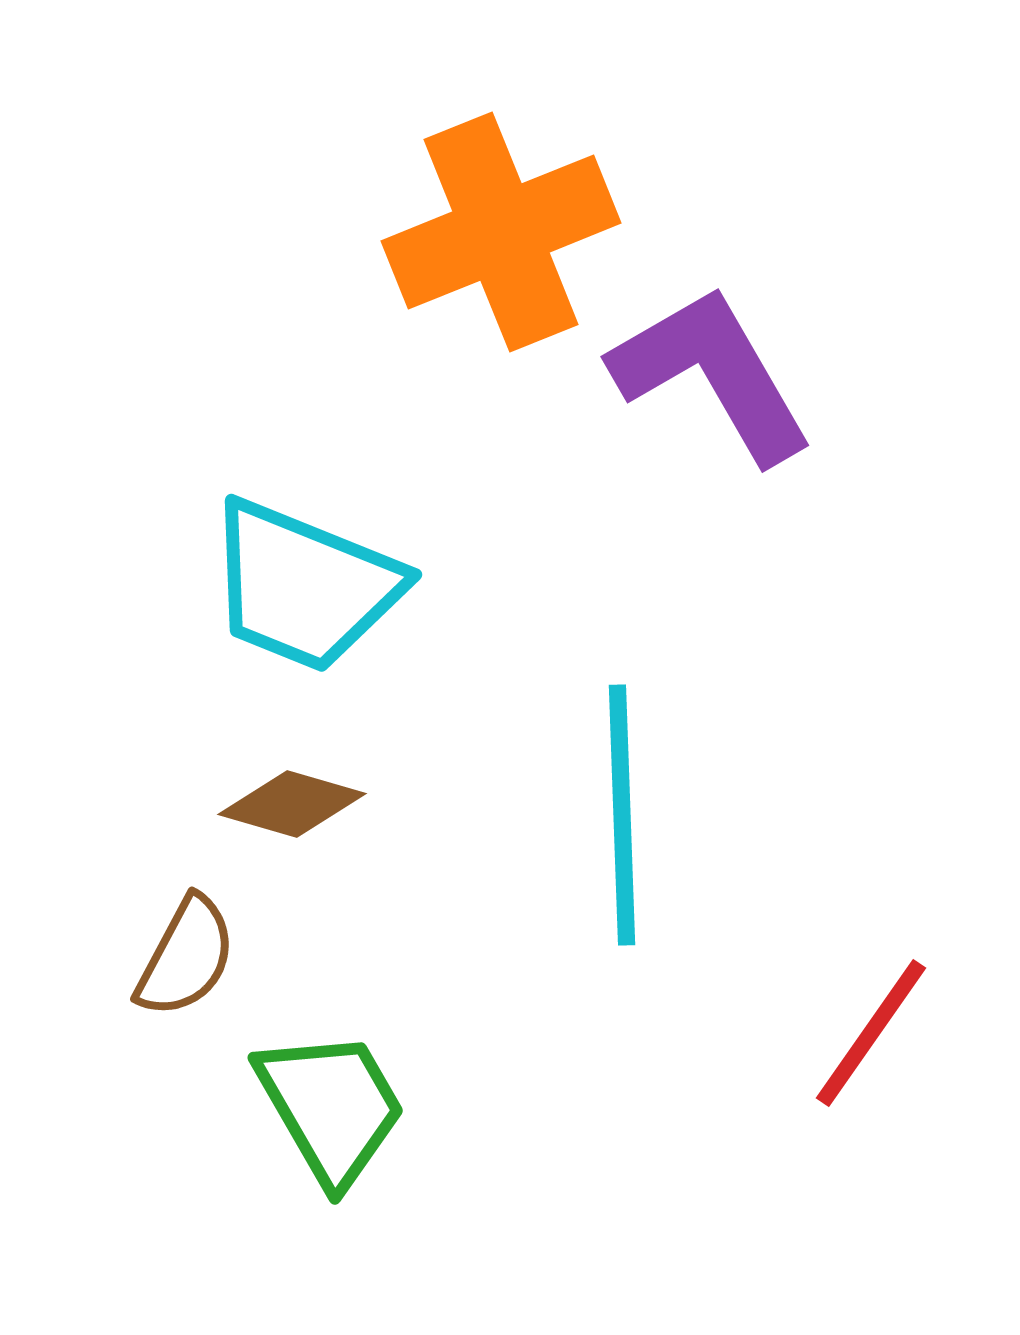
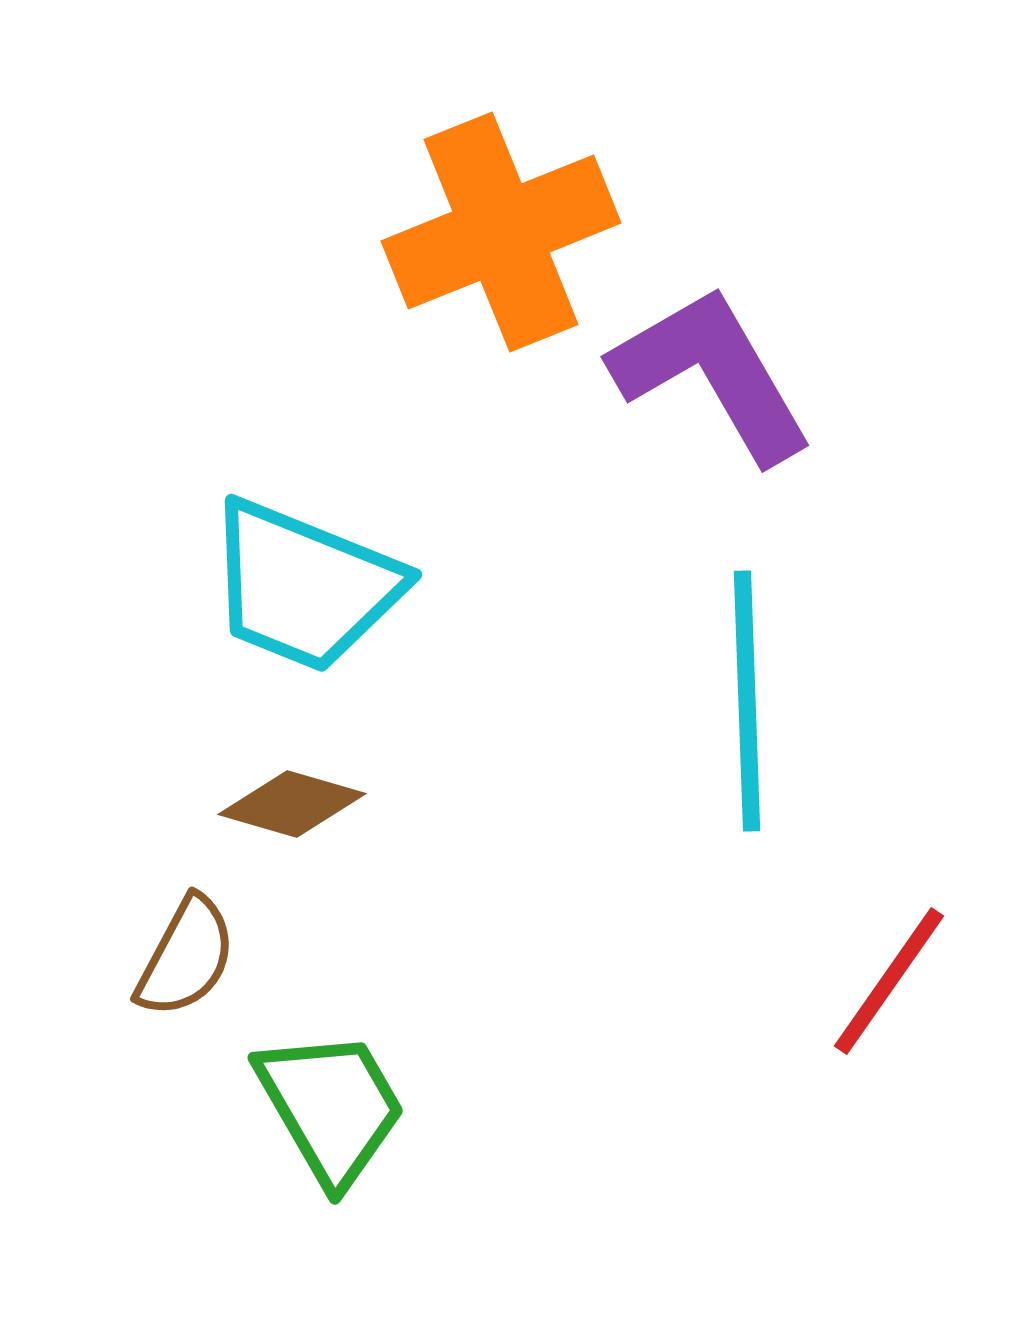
cyan line: moved 125 px right, 114 px up
red line: moved 18 px right, 52 px up
